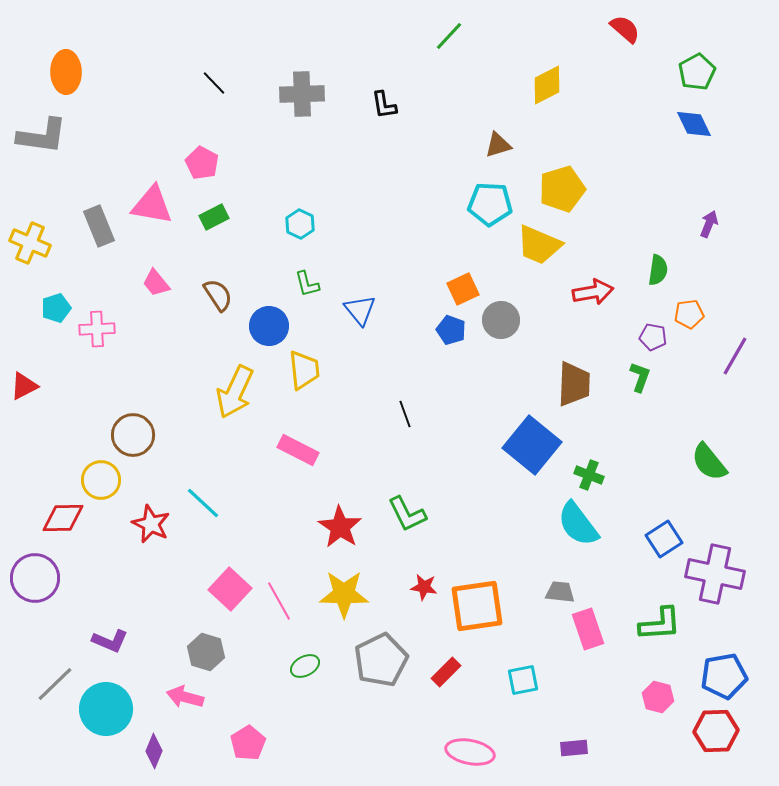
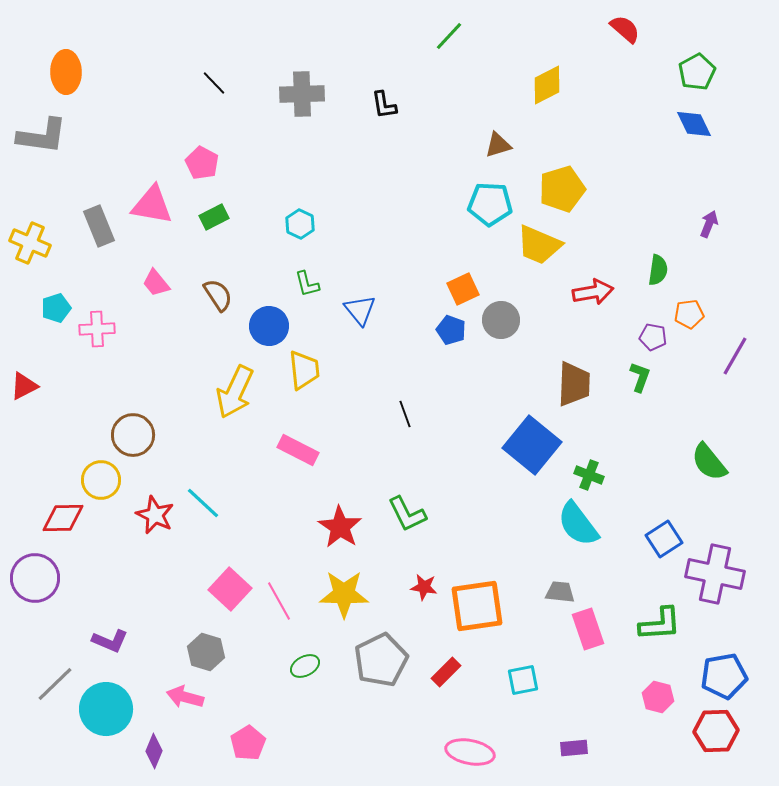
red star at (151, 524): moved 4 px right, 9 px up
